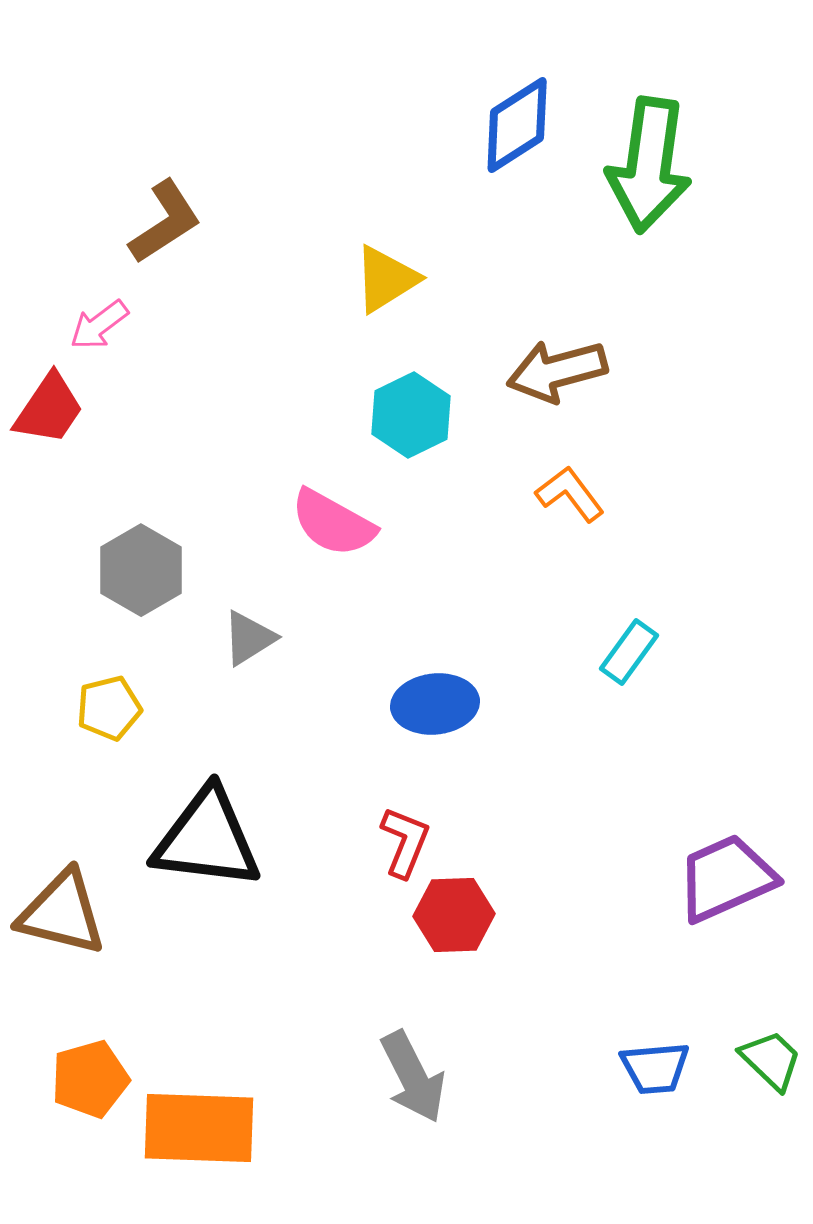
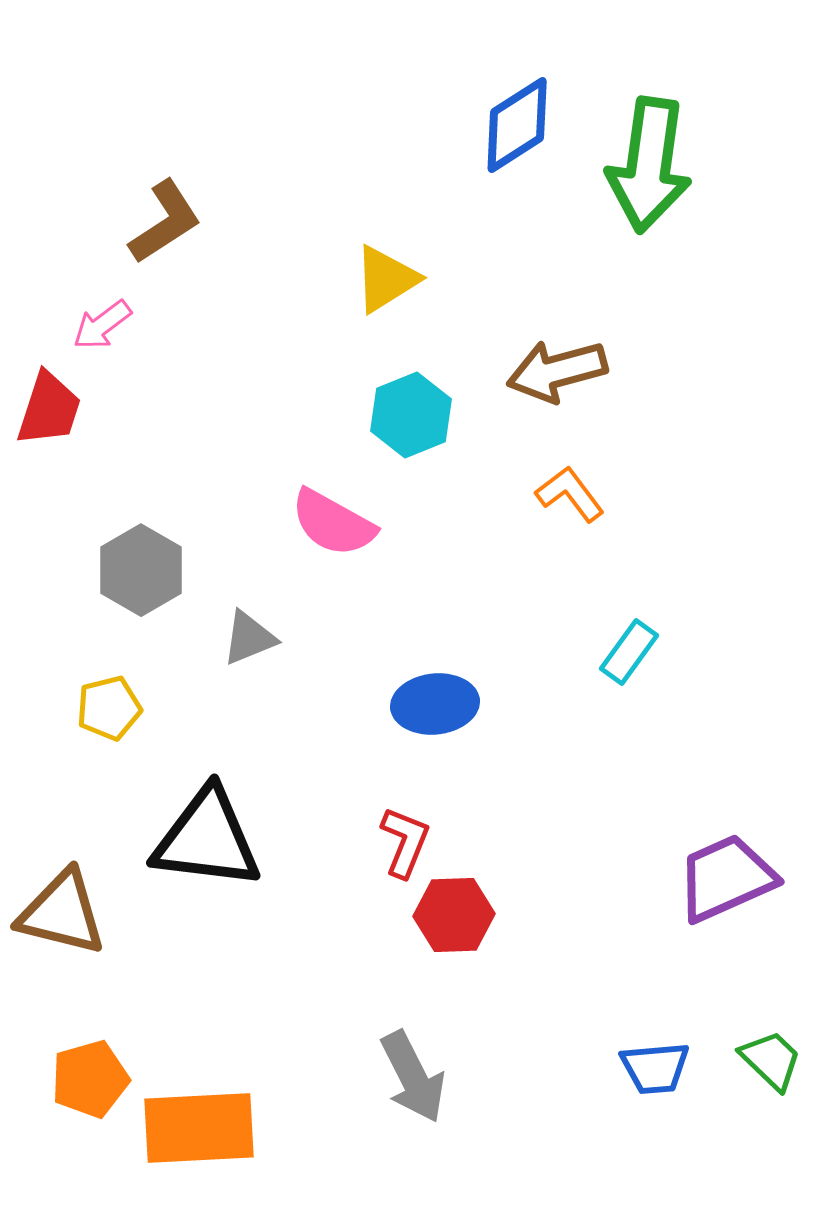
pink arrow: moved 3 px right
red trapezoid: rotated 16 degrees counterclockwise
cyan hexagon: rotated 4 degrees clockwise
gray triangle: rotated 10 degrees clockwise
orange rectangle: rotated 5 degrees counterclockwise
